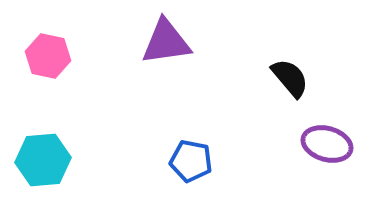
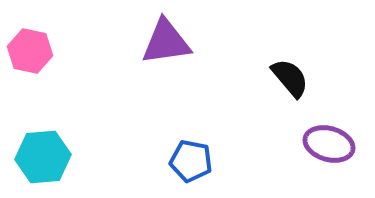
pink hexagon: moved 18 px left, 5 px up
purple ellipse: moved 2 px right
cyan hexagon: moved 3 px up
